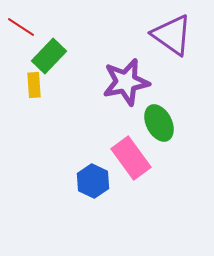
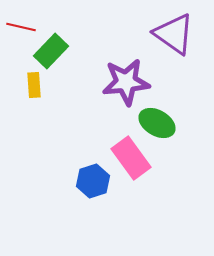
red line: rotated 20 degrees counterclockwise
purple triangle: moved 2 px right, 1 px up
green rectangle: moved 2 px right, 5 px up
purple star: rotated 6 degrees clockwise
green ellipse: moved 2 px left; rotated 33 degrees counterclockwise
blue hexagon: rotated 16 degrees clockwise
